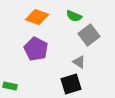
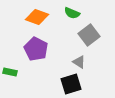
green semicircle: moved 2 px left, 3 px up
green rectangle: moved 14 px up
